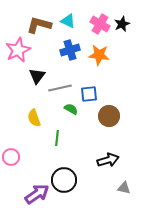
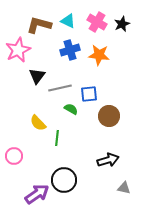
pink cross: moved 3 px left, 2 px up
yellow semicircle: moved 4 px right, 5 px down; rotated 24 degrees counterclockwise
pink circle: moved 3 px right, 1 px up
